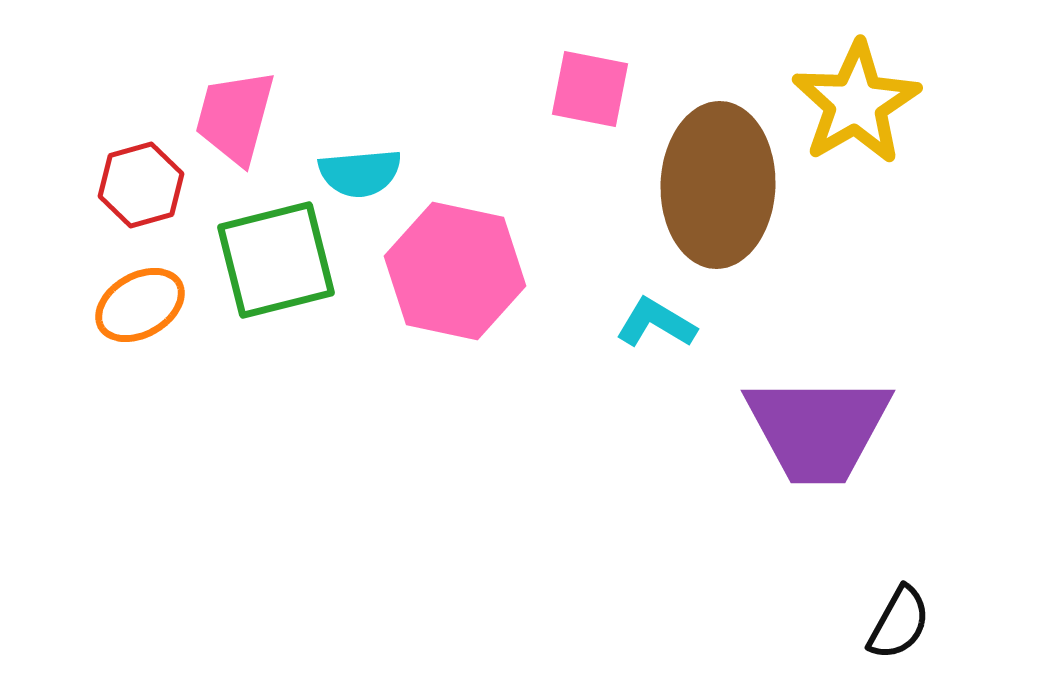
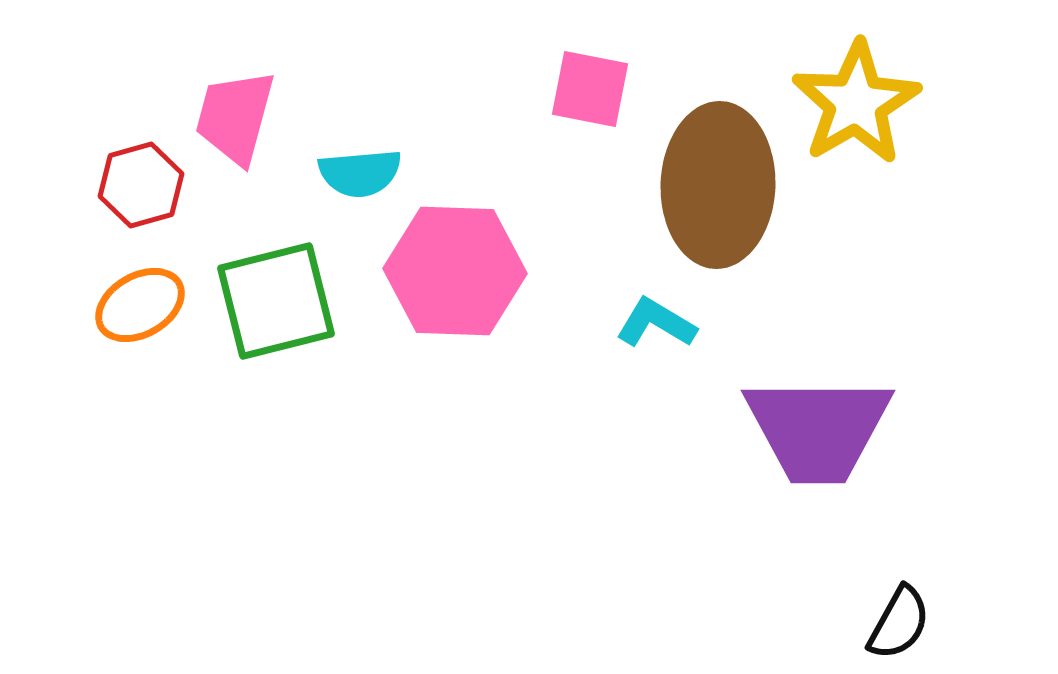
green square: moved 41 px down
pink hexagon: rotated 10 degrees counterclockwise
